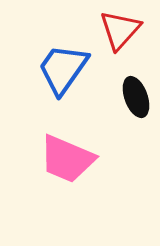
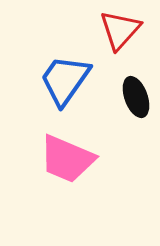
blue trapezoid: moved 2 px right, 11 px down
